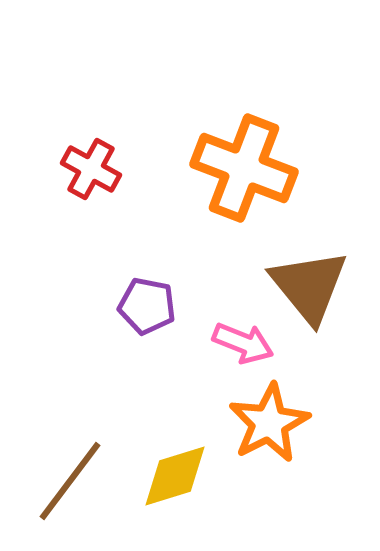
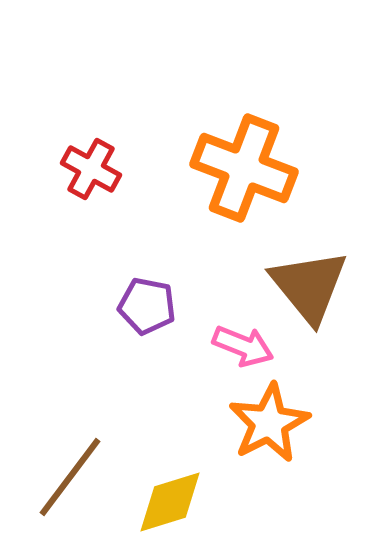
pink arrow: moved 3 px down
yellow diamond: moved 5 px left, 26 px down
brown line: moved 4 px up
